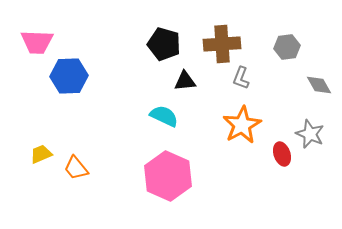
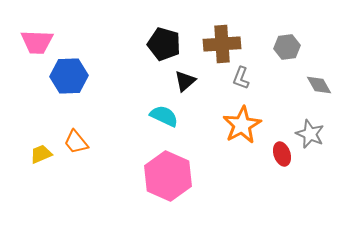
black triangle: rotated 35 degrees counterclockwise
orange trapezoid: moved 26 px up
